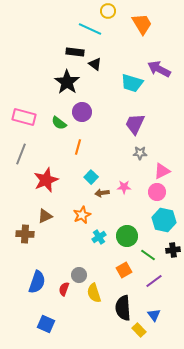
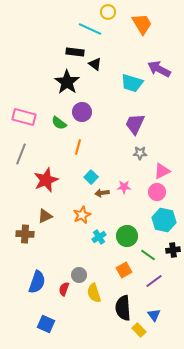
yellow circle: moved 1 px down
